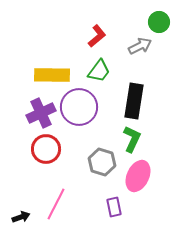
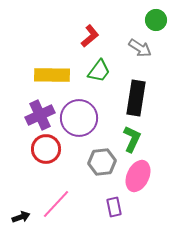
green circle: moved 3 px left, 2 px up
red L-shape: moved 7 px left
gray arrow: moved 2 px down; rotated 60 degrees clockwise
black rectangle: moved 2 px right, 3 px up
purple circle: moved 11 px down
purple cross: moved 1 px left, 2 px down
gray hexagon: rotated 24 degrees counterclockwise
pink line: rotated 16 degrees clockwise
